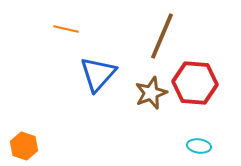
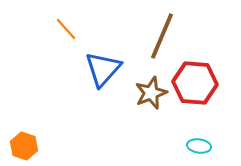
orange line: rotated 35 degrees clockwise
blue triangle: moved 5 px right, 5 px up
